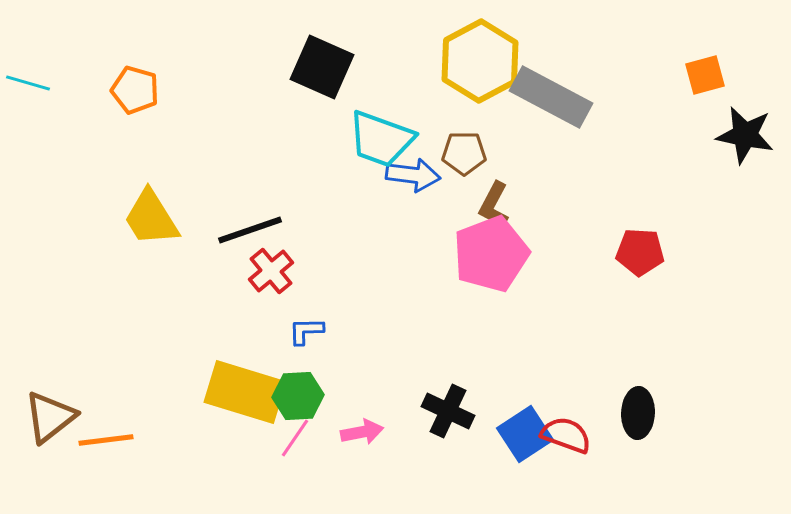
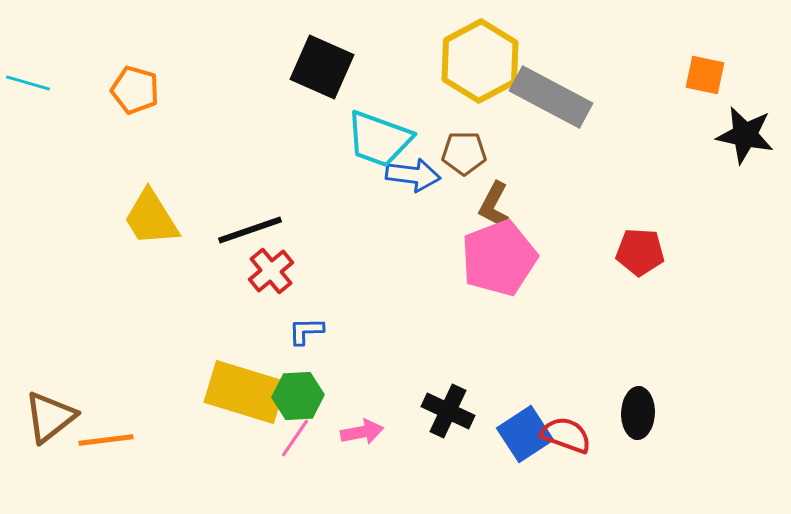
orange square: rotated 27 degrees clockwise
cyan trapezoid: moved 2 px left
pink pentagon: moved 8 px right, 4 px down
